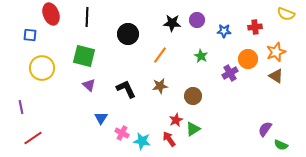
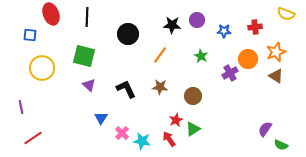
black star: moved 2 px down
brown star: moved 1 px down; rotated 14 degrees clockwise
pink cross: rotated 16 degrees clockwise
